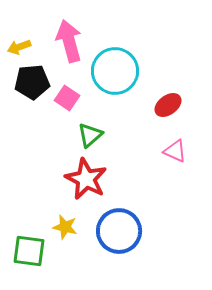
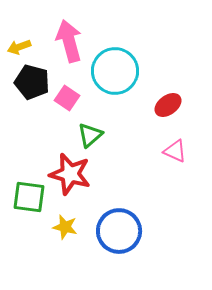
black pentagon: rotated 20 degrees clockwise
red star: moved 16 px left, 5 px up; rotated 12 degrees counterclockwise
green square: moved 54 px up
